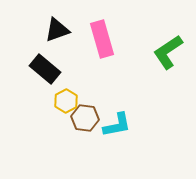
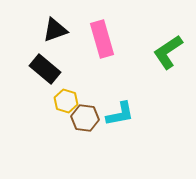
black triangle: moved 2 px left
yellow hexagon: rotated 15 degrees counterclockwise
cyan L-shape: moved 3 px right, 11 px up
